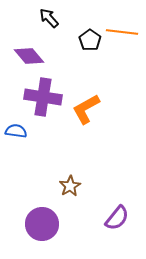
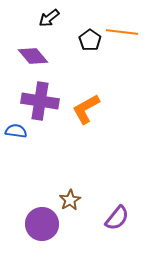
black arrow: rotated 85 degrees counterclockwise
purple diamond: moved 4 px right
purple cross: moved 3 px left, 4 px down
brown star: moved 14 px down
